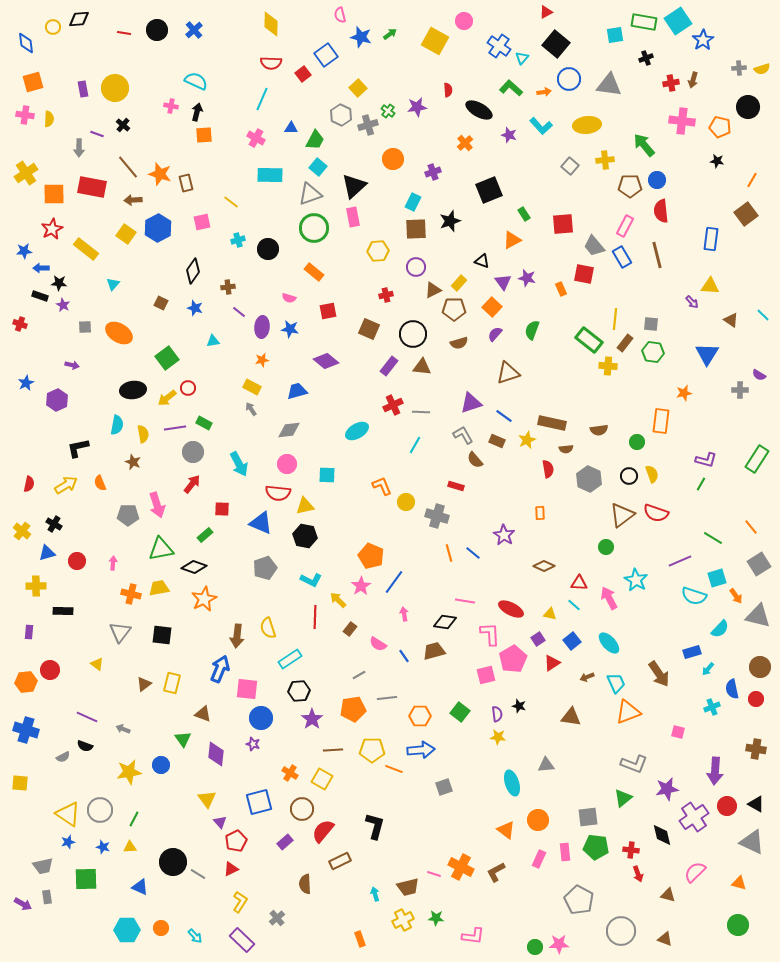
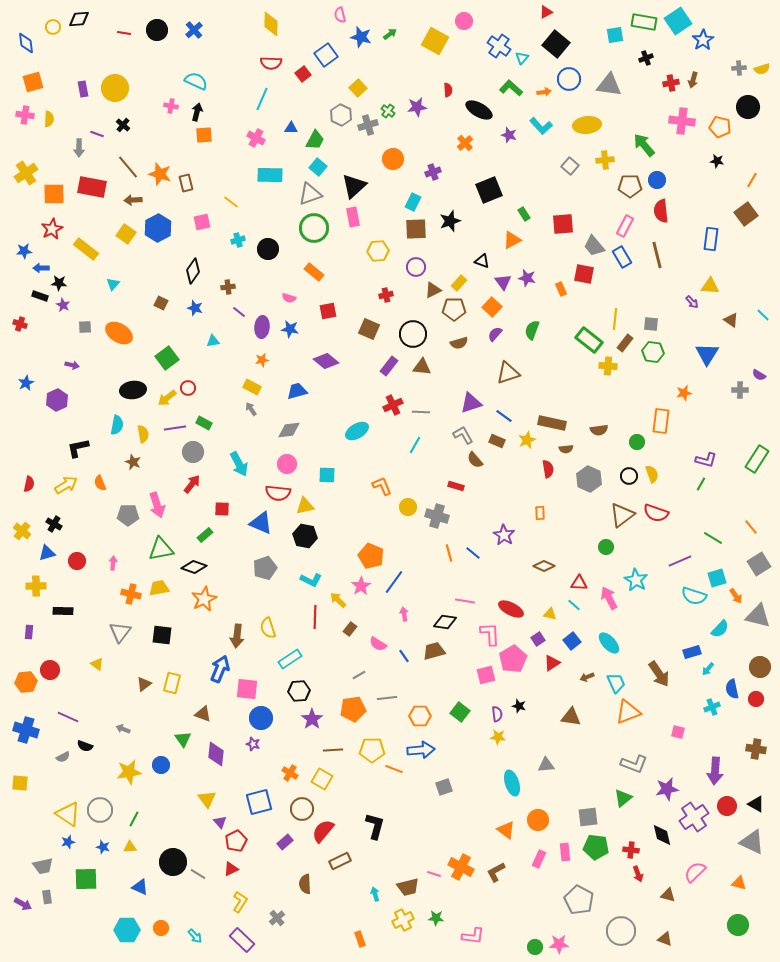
yellow circle at (406, 502): moved 2 px right, 5 px down
purple line at (87, 717): moved 19 px left
